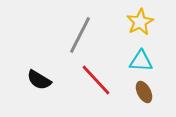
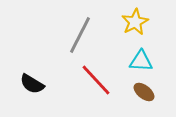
yellow star: moved 5 px left
black semicircle: moved 7 px left, 4 px down
brown ellipse: rotated 25 degrees counterclockwise
